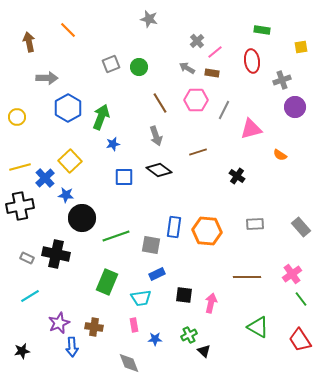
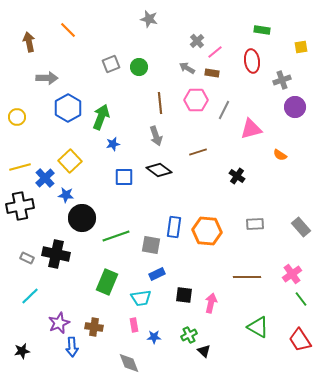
brown line at (160, 103): rotated 25 degrees clockwise
cyan line at (30, 296): rotated 12 degrees counterclockwise
blue star at (155, 339): moved 1 px left, 2 px up
